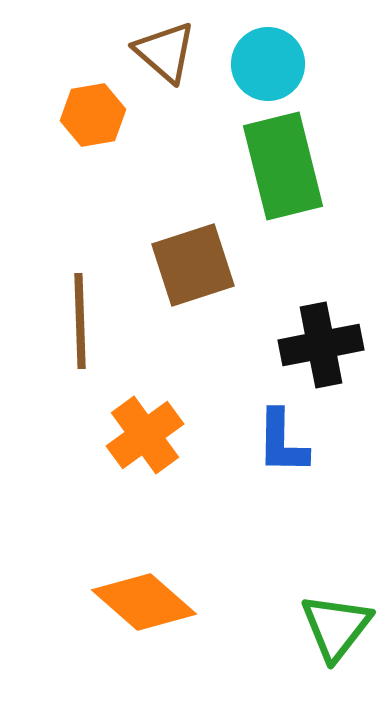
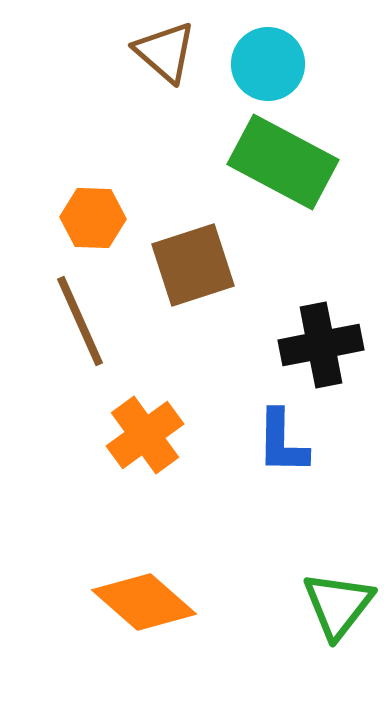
orange hexagon: moved 103 px down; rotated 12 degrees clockwise
green rectangle: moved 4 px up; rotated 48 degrees counterclockwise
brown line: rotated 22 degrees counterclockwise
green triangle: moved 2 px right, 22 px up
